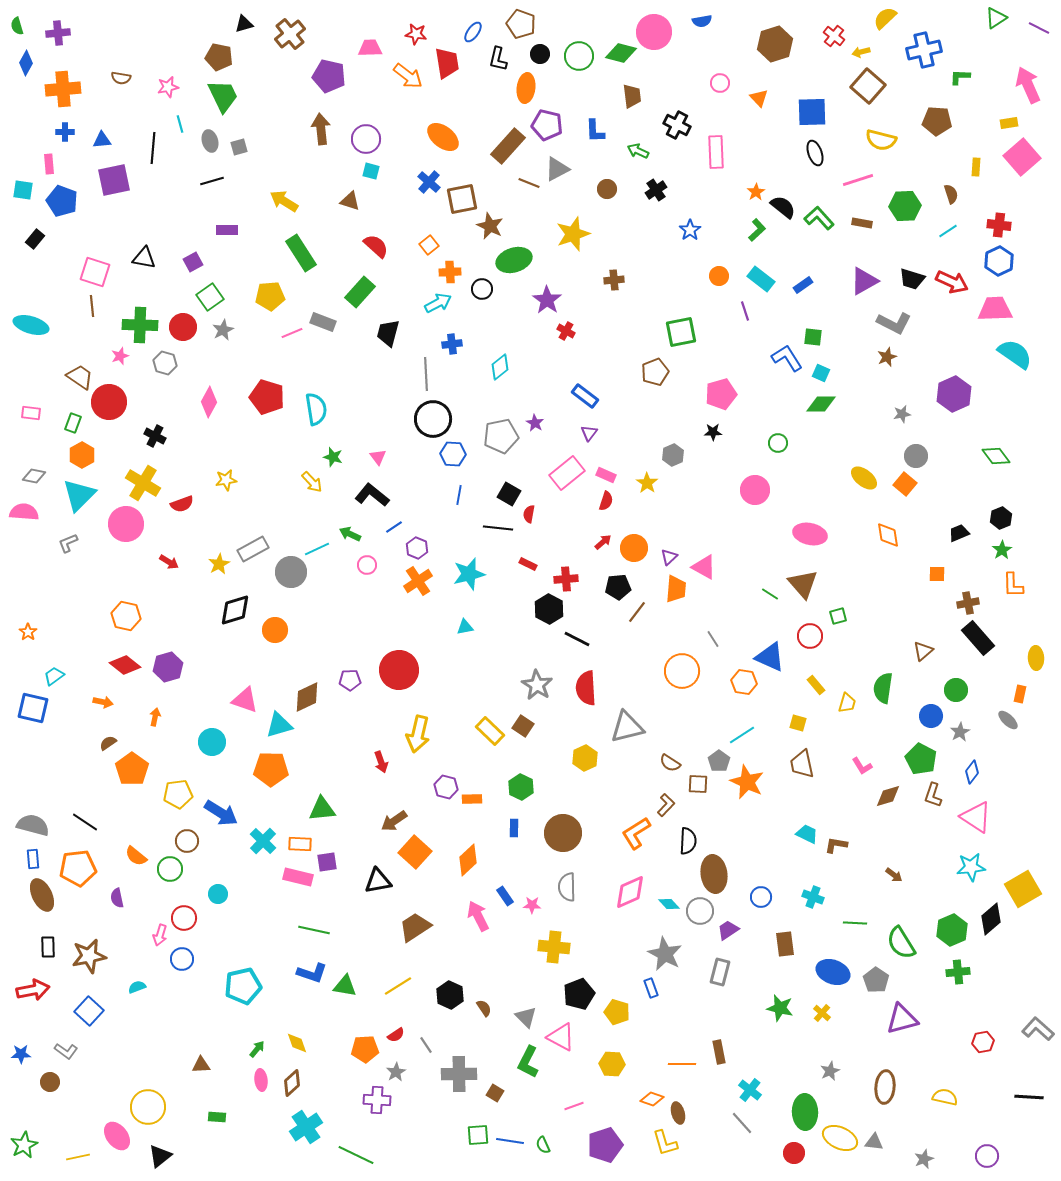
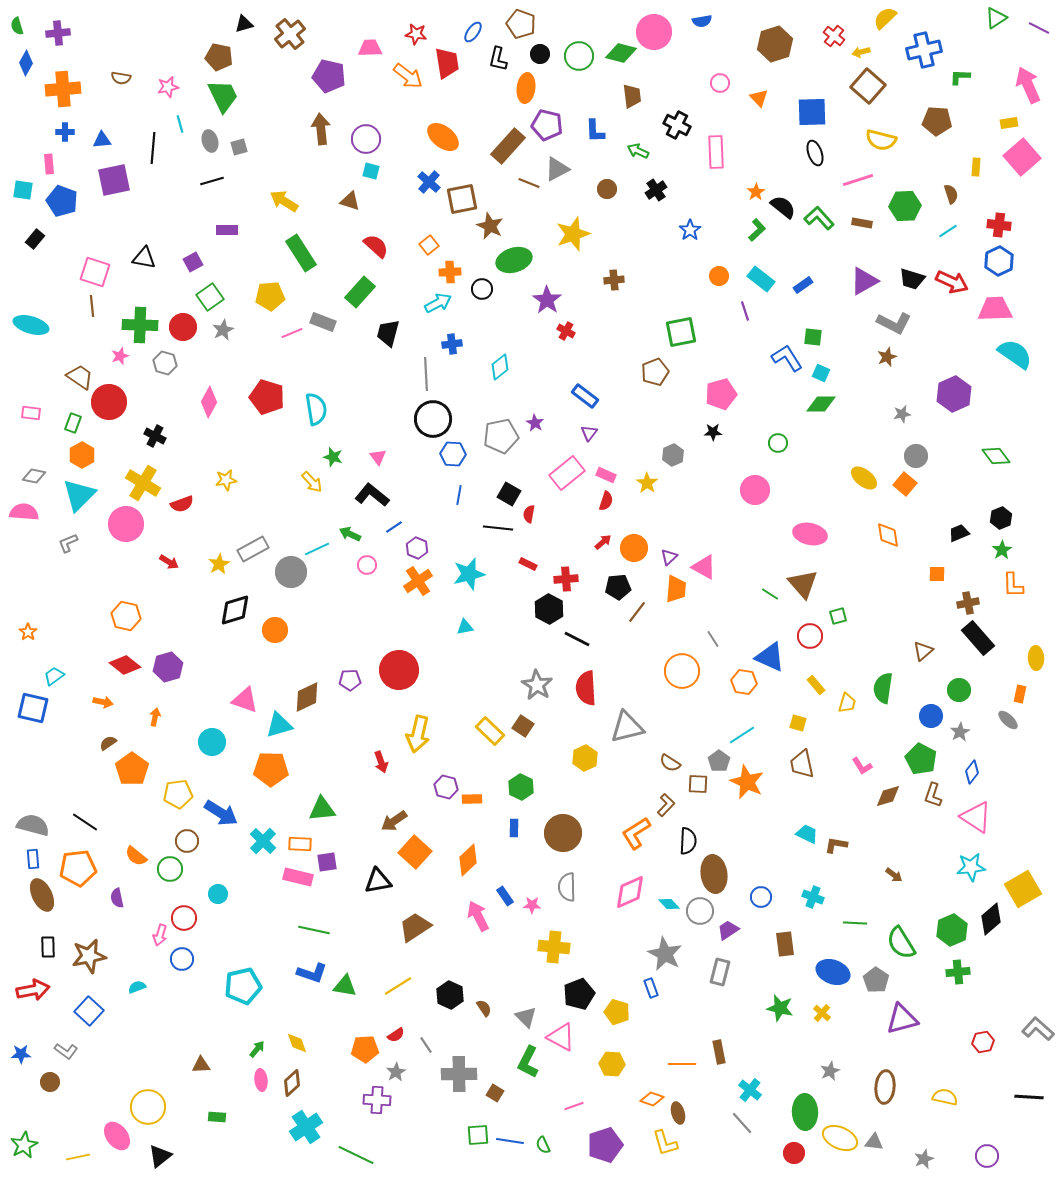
green circle at (956, 690): moved 3 px right
